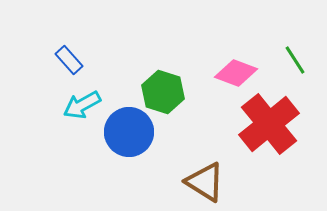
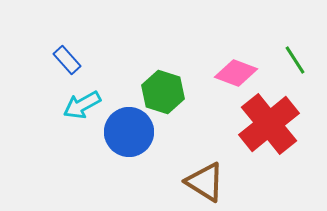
blue rectangle: moved 2 px left
